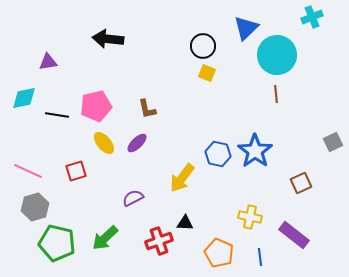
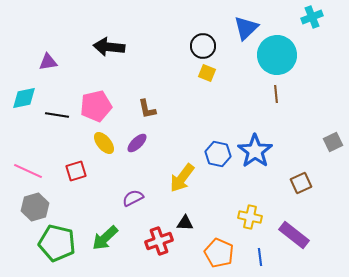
black arrow: moved 1 px right, 8 px down
